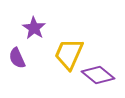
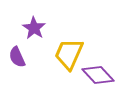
purple semicircle: moved 1 px up
purple diamond: rotated 8 degrees clockwise
